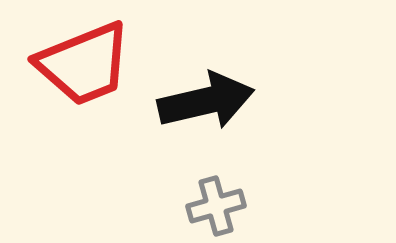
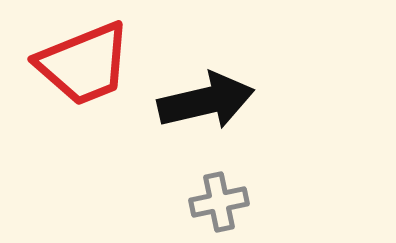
gray cross: moved 3 px right, 4 px up; rotated 4 degrees clockwise
